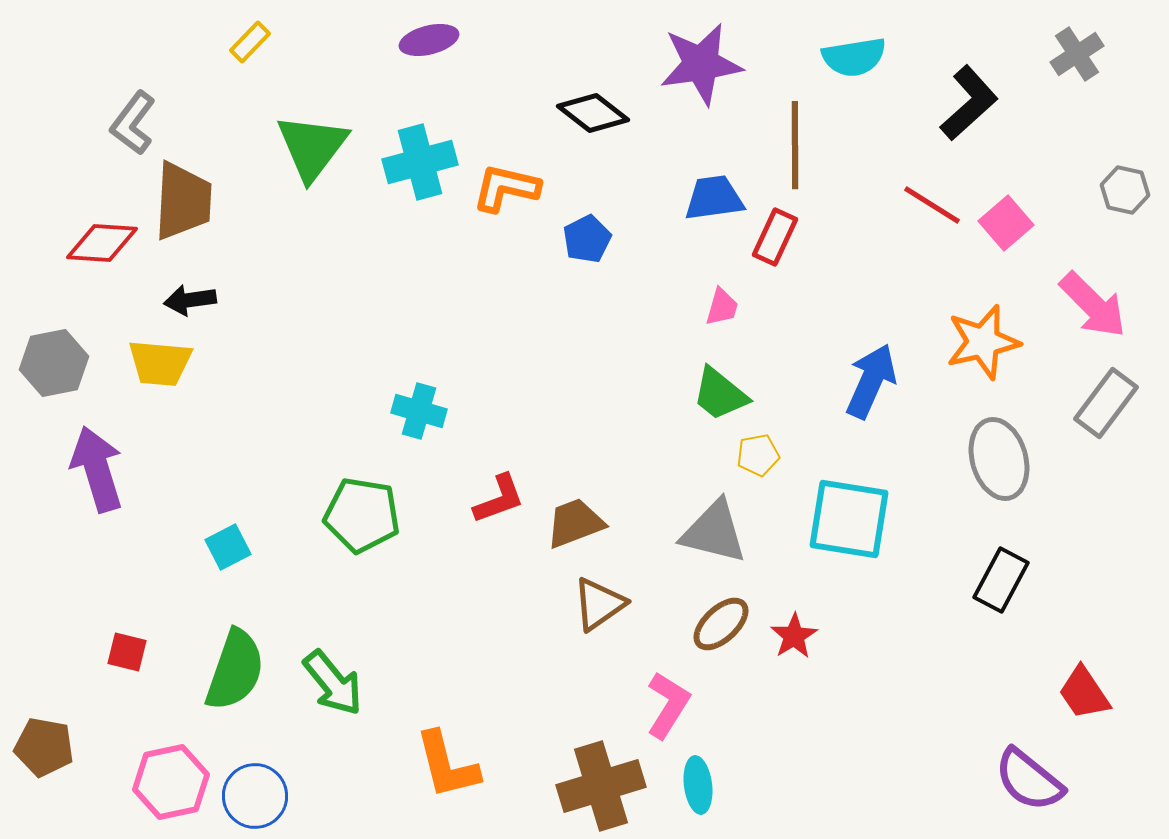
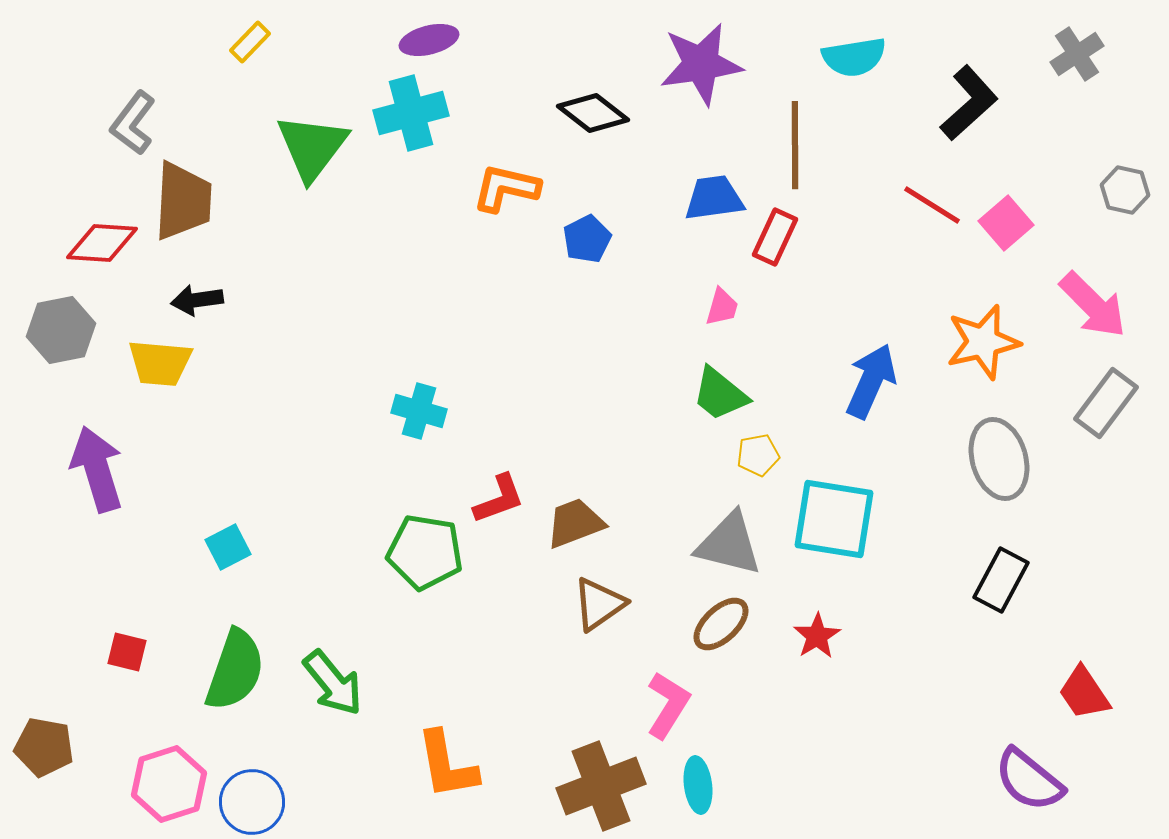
cyan cross at (420, 162): moved 9 px left, 49 px up
black arrow at (190, 300): moved 7 px right
gray hexagon at (54, 363): moved 7 px right, 33 px up
green pentagon at (362, 515): moved 63 px right, 37 px down
cyan square at (849, 519): moved 15 px left
gray triangle at (714, 532): moved 15 px right, 12 px down
red star at (794, 636): moved 23 px right
orange L-shape at (447, 765): rotated 4 degrees clockwise
pink hexagon at (171, 782): moved 2 px left, 2 px down; rotated 6 degrees counterclockwise
brown cross at (601, 786): rotated 4 degrees counterclockwise
blue circle at (255, 796): moved 3 px left, 6 px down
